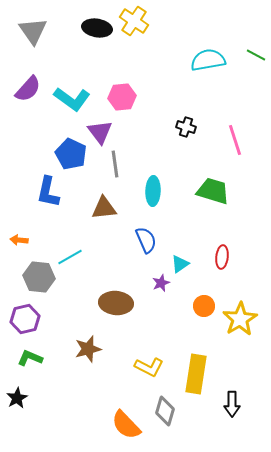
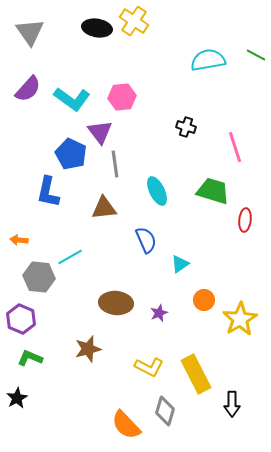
gray triangle: moved 3 px left, 1 px down
pink line: moved 7 px down
cyan ellipse: moved 4 px right; rotated 28 degrees counterclockwise
red ellipse: moved 23 px right, 37 px up
purple star: moved 2 px left, 30 px down
orange circle: moved 6 px up
purple hexagon: moved 4 px left; rotated 24 degrees counterclockwise
yellow rectangle: rotated 36 degrees counterclockwise
